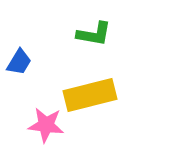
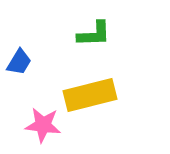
green L-shape: rotated 12 degrees counterclockwise
pink star: moved 3 px left
